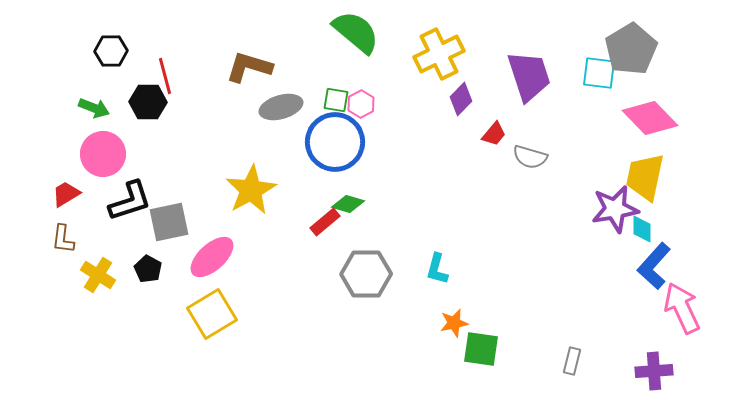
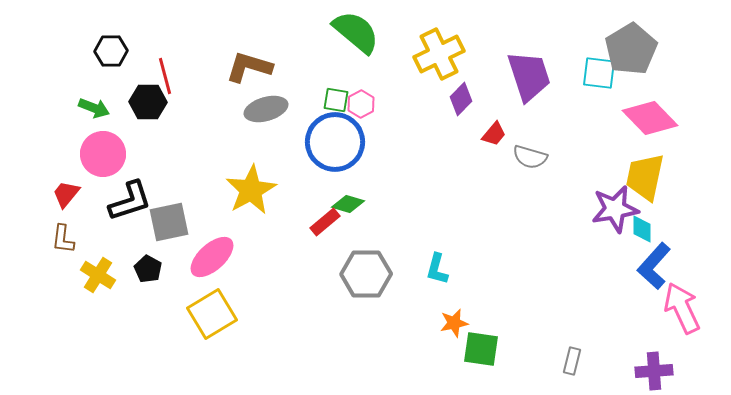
gray ellipse at (281, 107): moved 15 px left, 2 px down
red trapezoid at (66, 194): rotated 20 degrees counterclockwise
